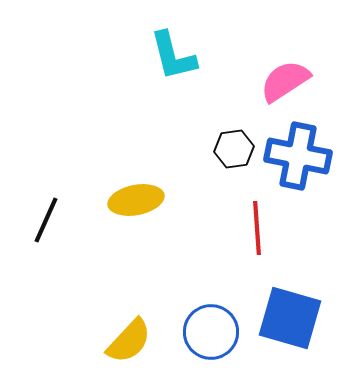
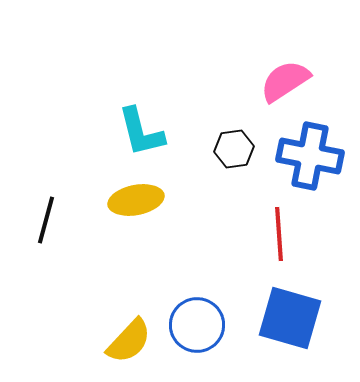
cyan L-shape: moved 32 px left, 76 px down
blue cross: moved 12 px right
black line: rotated 9 degrees counterclockwise
red line: moved 22 px right, 6 px down
blue circle: moved 14 px left, 7 px up
